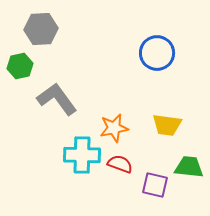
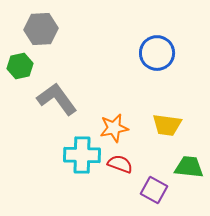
purple square: moved 1 px left, 5 px down; rotated 16 degrees clockwise
